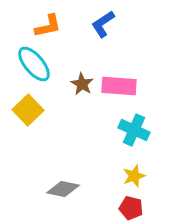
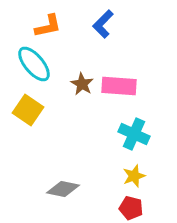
blue L-shape: rotated 12 degrees counterclockwise
yellow square: rotated 12 degrees counterclockwise
cyan cross: moved 4 px down
